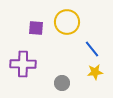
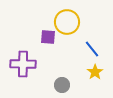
purple square: moved 12 px right, 9 px down
yellow star: rotated 28 degrees counterclockwise
gray circle: moved 2 px down
